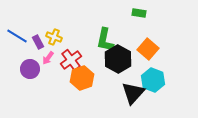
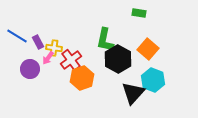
yellow cross: moved 11 px down; rotated 14 degrees counterclockwise
